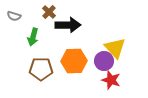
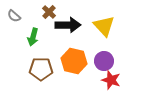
gray semicircle: rotated 24 degrees clockwise
yellow triangle: moved 11 px left, 22 px up
orange hexagon: rotated 15 degrees clockwise
